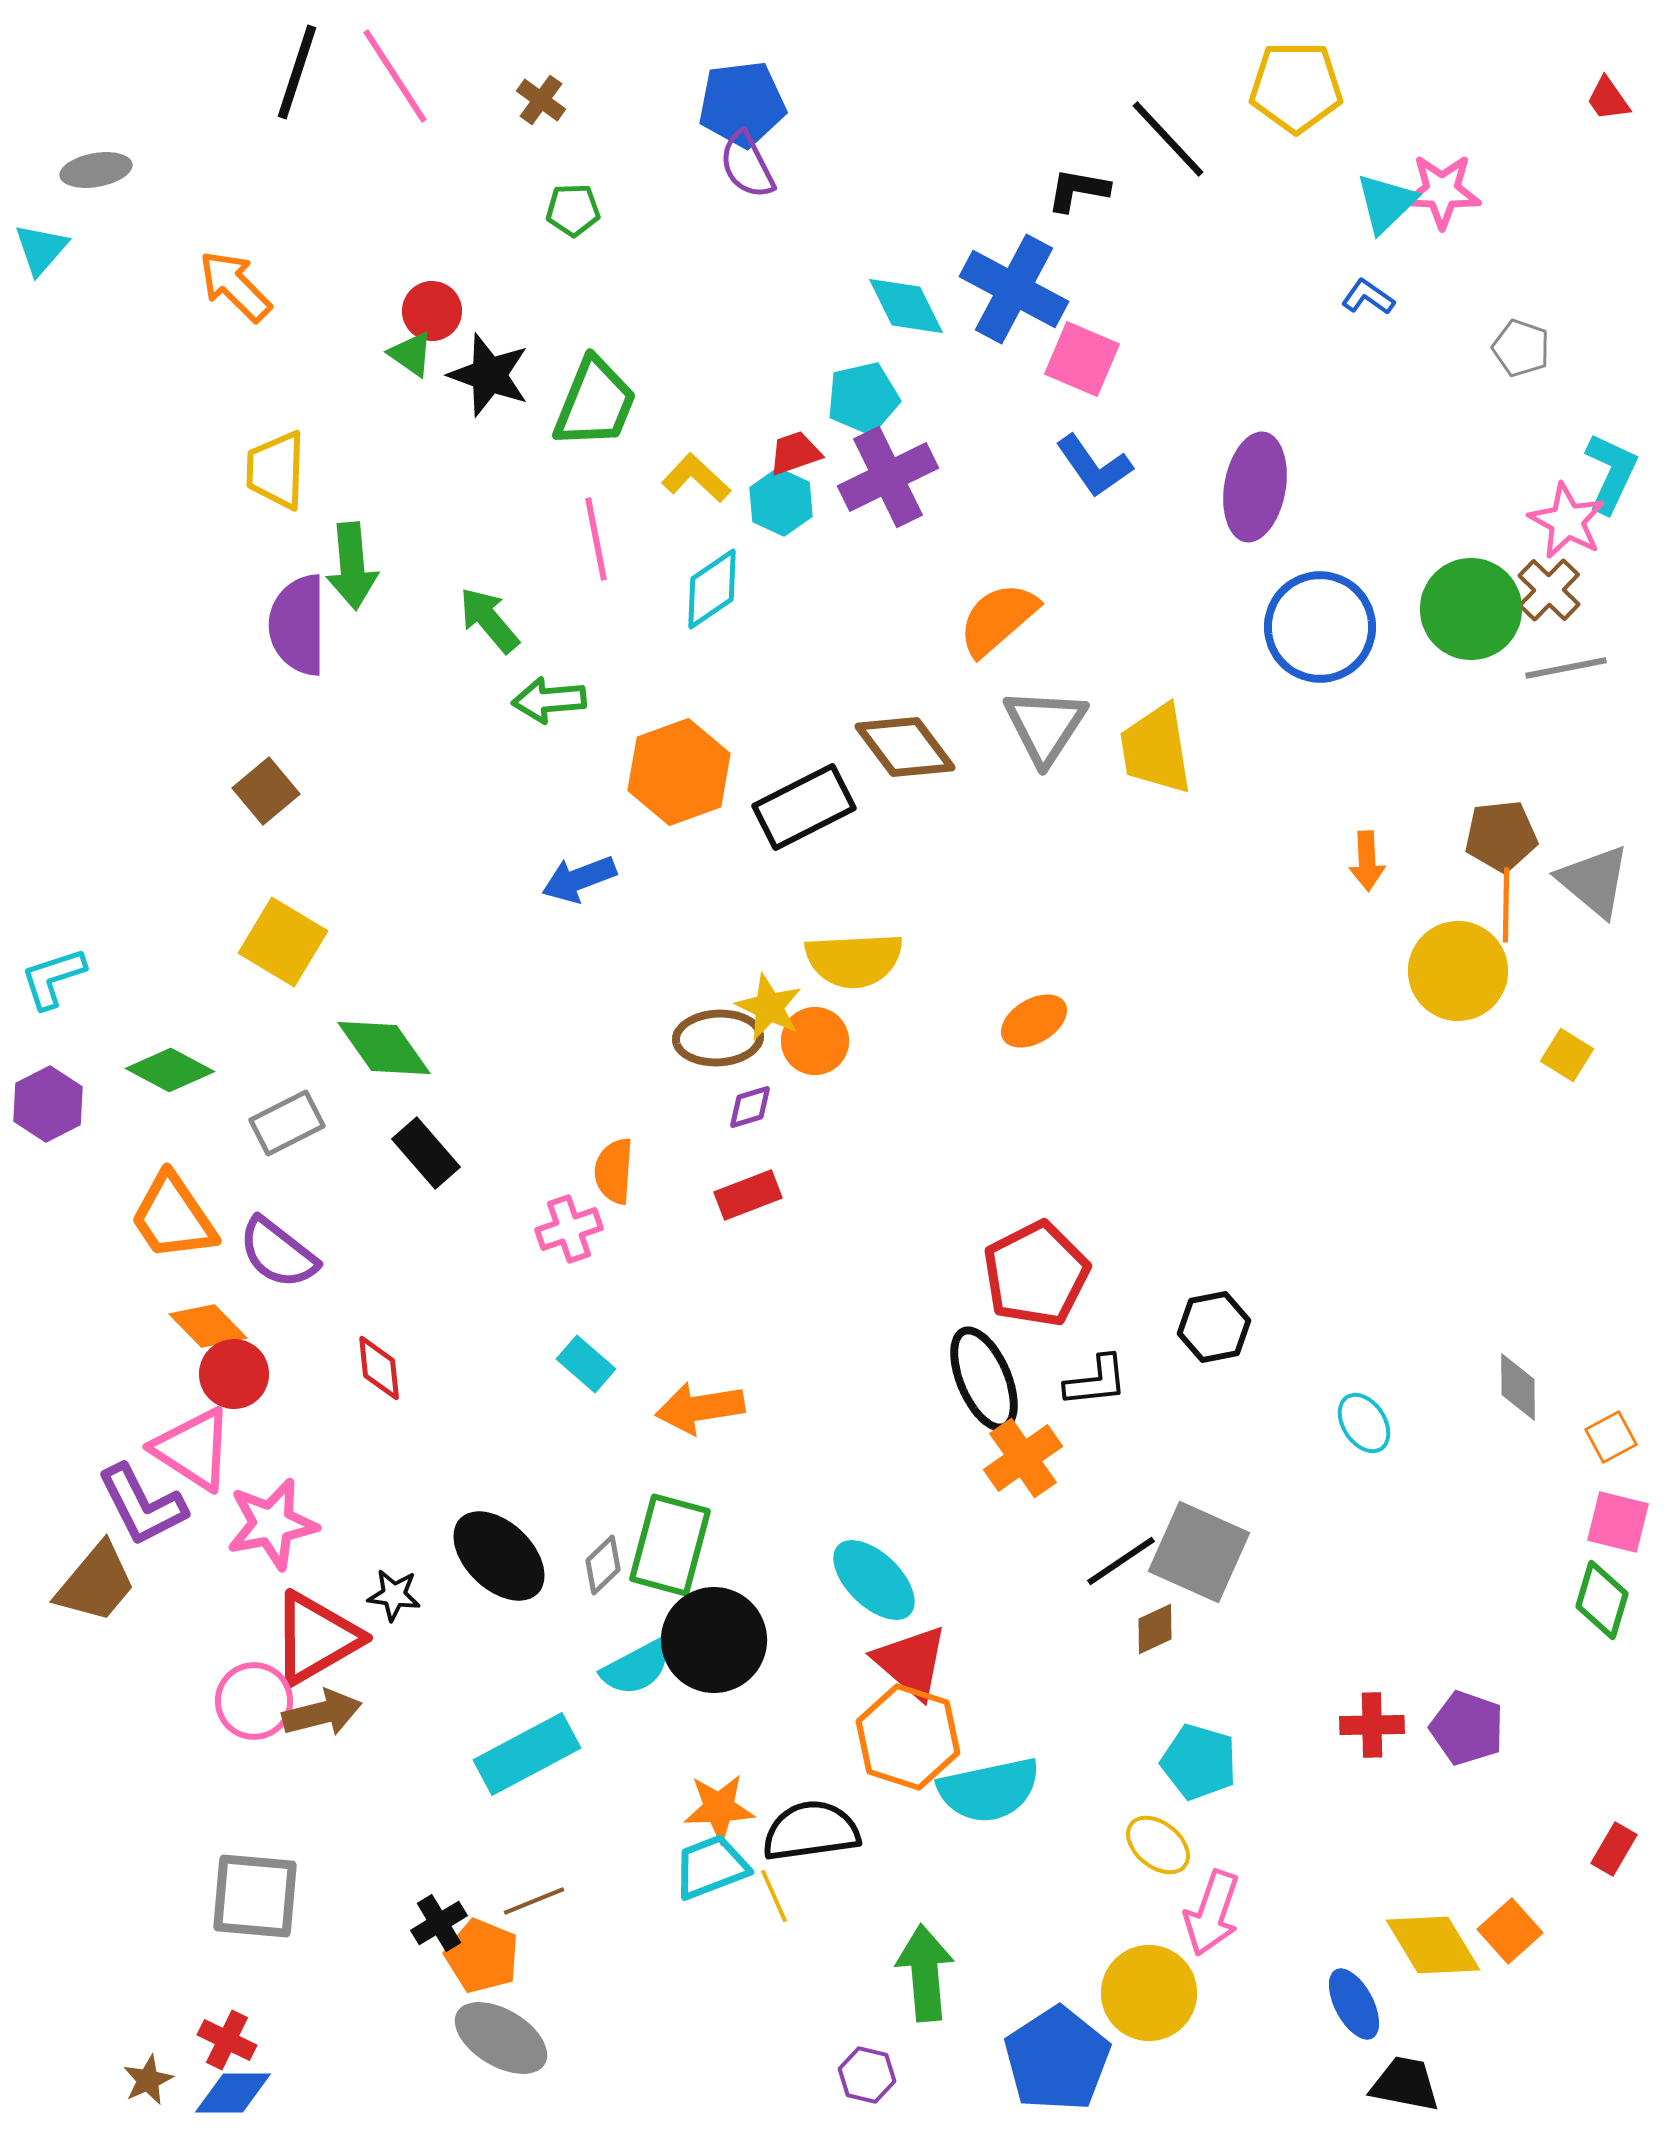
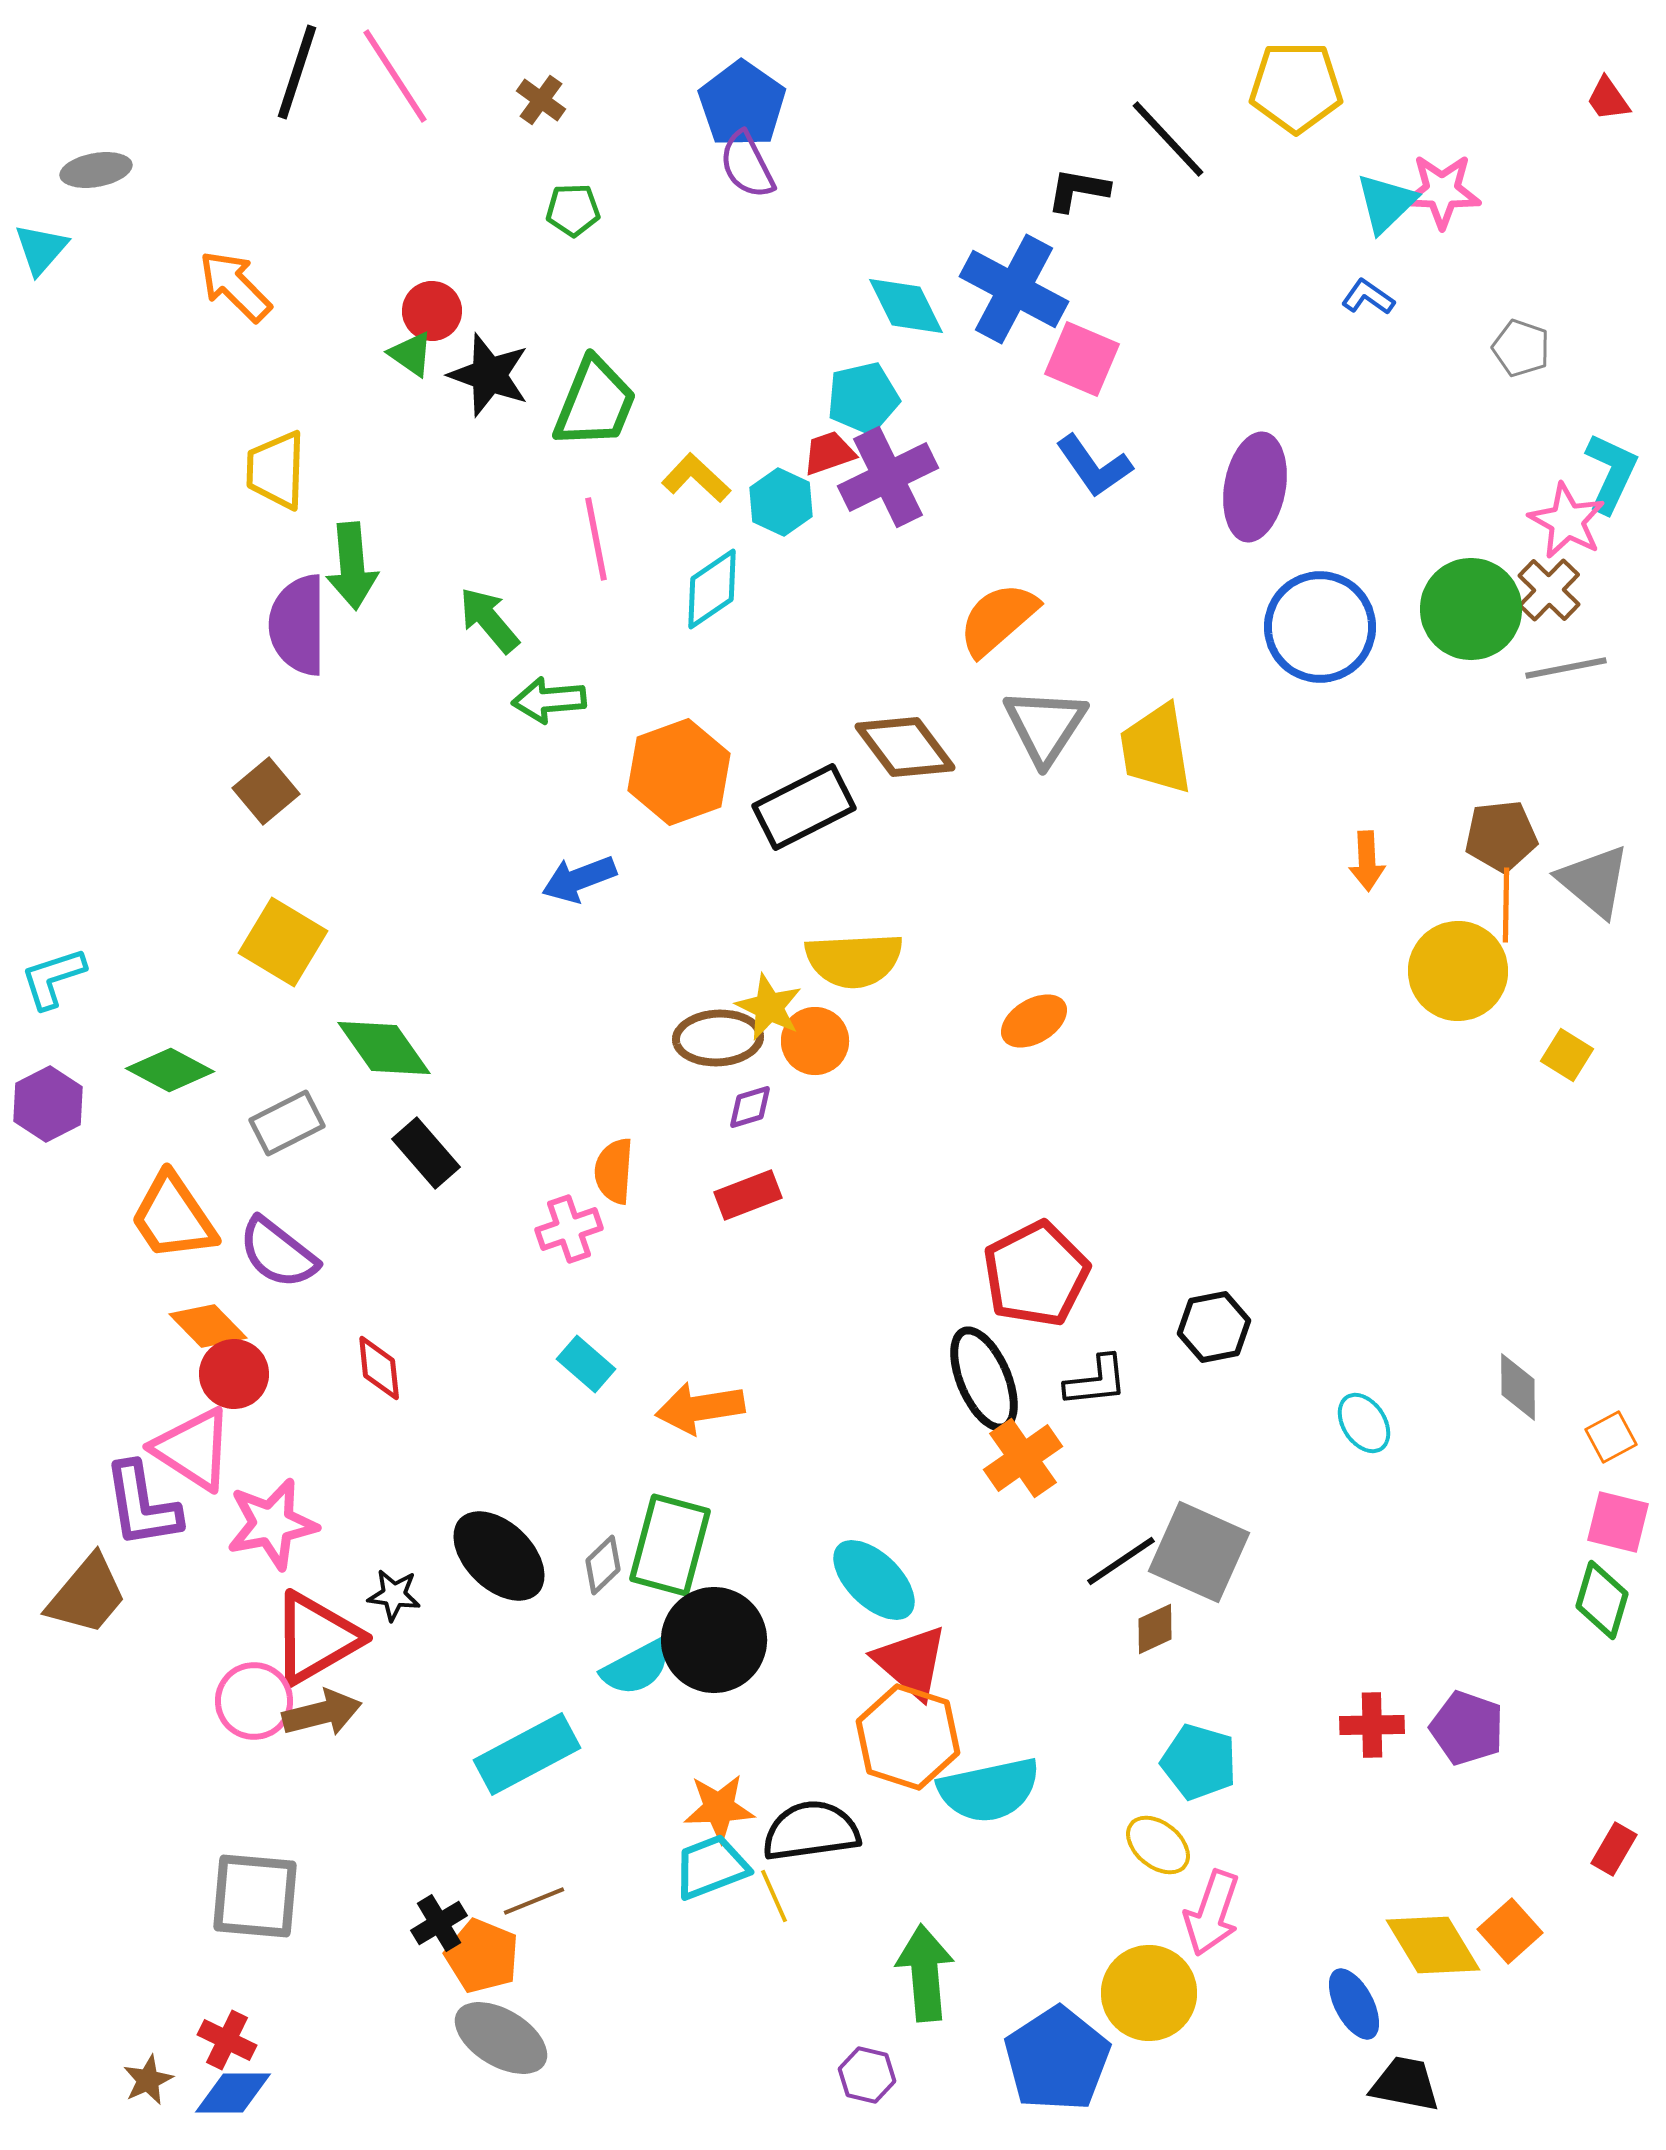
blue pentagon at (742, 104): rotated 30 degrees counterclockwise
red trapezoid at (795, 453): moved 34 px right
purple L-shape at (142, 1505): rotated 18 degrees clockwise
brown trapezoid at (96, 1583): moved 9 px left, 12 px down
